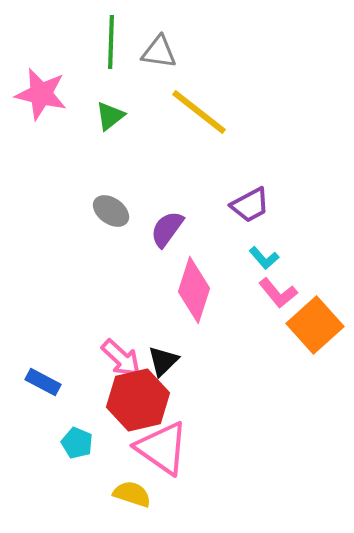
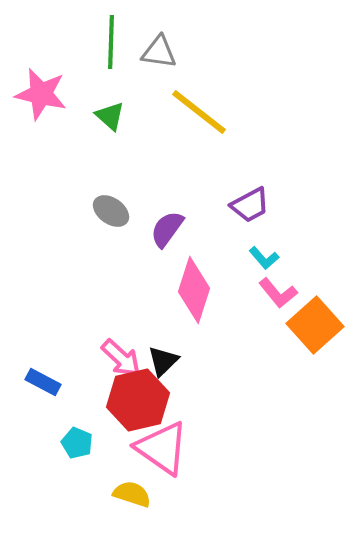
green triangle: rotated 40 degrees counterclockwise
